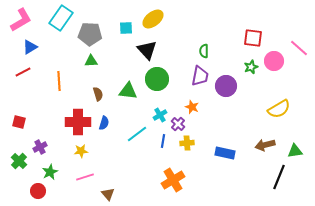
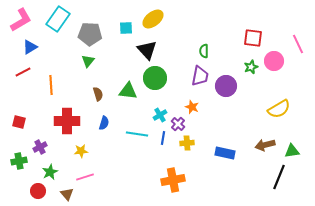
cyan rectangle at (61, 18): moved 3 px left, 1 px down
pink line at (299, 48): moved 1 px left, 4 px up; rotated 24 degrees clockwise
green triangle at (91, 61): moved 3 px left; rotated 48 degrees counterclockwise
green circle at (157, 79): moved 2 px left, 1 px up
orange line at (59, 81): moved 8 px left, 4 px down
red cross at (78, 122): moved 11 px left, 1 px up
cyan line at (137, 134): rotated 45 degrees clockwise
blue line at (163, 141): moved 3 px up
green triangle at (295, 151): moved 3 px left
green cross at (19, 161): rotated 35 degrees clockwise
orange cross at (173, 180): rotated 20 degrees clockwise
brown triangle at (108, 194): moved 41 px left
